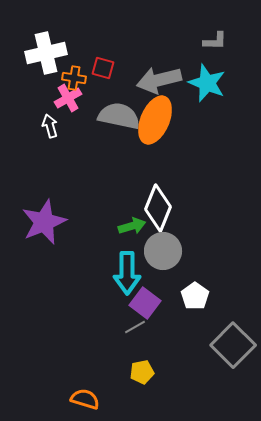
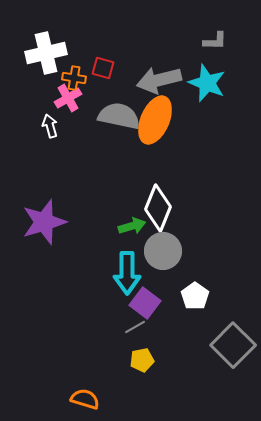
purple star: rotated 6 degrees clockwise
yellow pentagon: moved 12 px up
